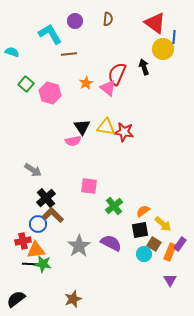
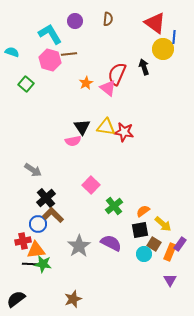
pink hexagon: moved 33 px up
pink square: moved 2 px right, 1 px up; rotated 36 degrees clockwise
